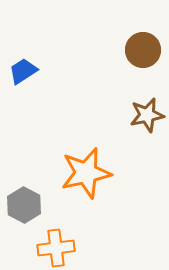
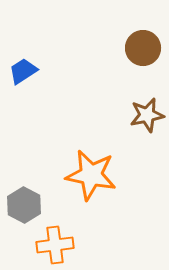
brown circle: moved 2 px up
orange star: moved 5 px right, 2 px down; rotated 24 degrees clockwise
orange cross: moved 1 px left, 3 px up
